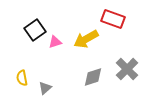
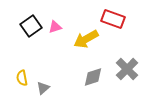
black square: moved 4 px left, 4 px up
pink triangle: moved 15 px up
gray triangle: moved 2 px left
